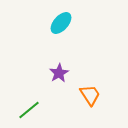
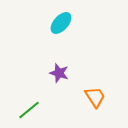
purple star: rotated 24 degrees counterclockwise
orange trapezoid: moved 5 px right, 2 px down
